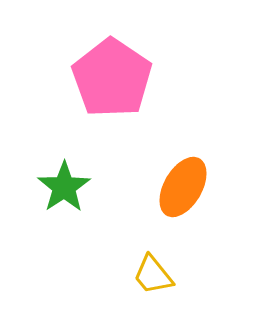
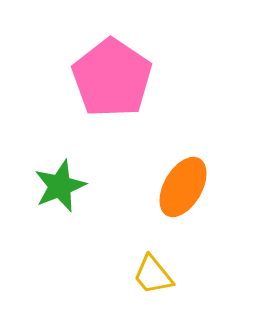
green star: moved 4 px left, 1 px up; rotated 12 degrees clockwise
